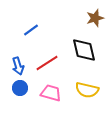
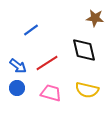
brown star: rotated 24 degrees clockwise
blue arrow: rotated 36 degrees counterclockwise
blue circle: moved 3 px left
